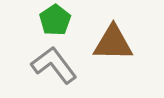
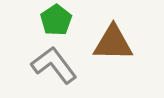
green pentagon: moved 1 px right
